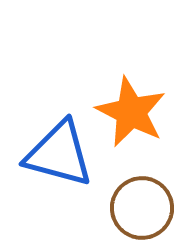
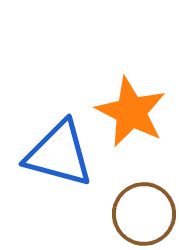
brown circle: moved 2 px right, 6 px down
